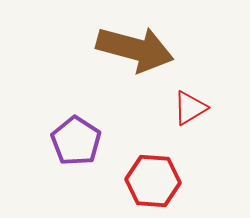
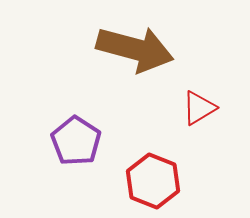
red triangle: moved 9 px right
red hexagon: rotated 18 degrees clockwise
